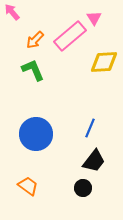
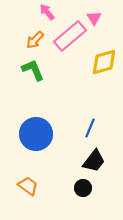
pink arrow: moved 35 px right
yellow diamond: rotated 12 degrees counterclockwise
